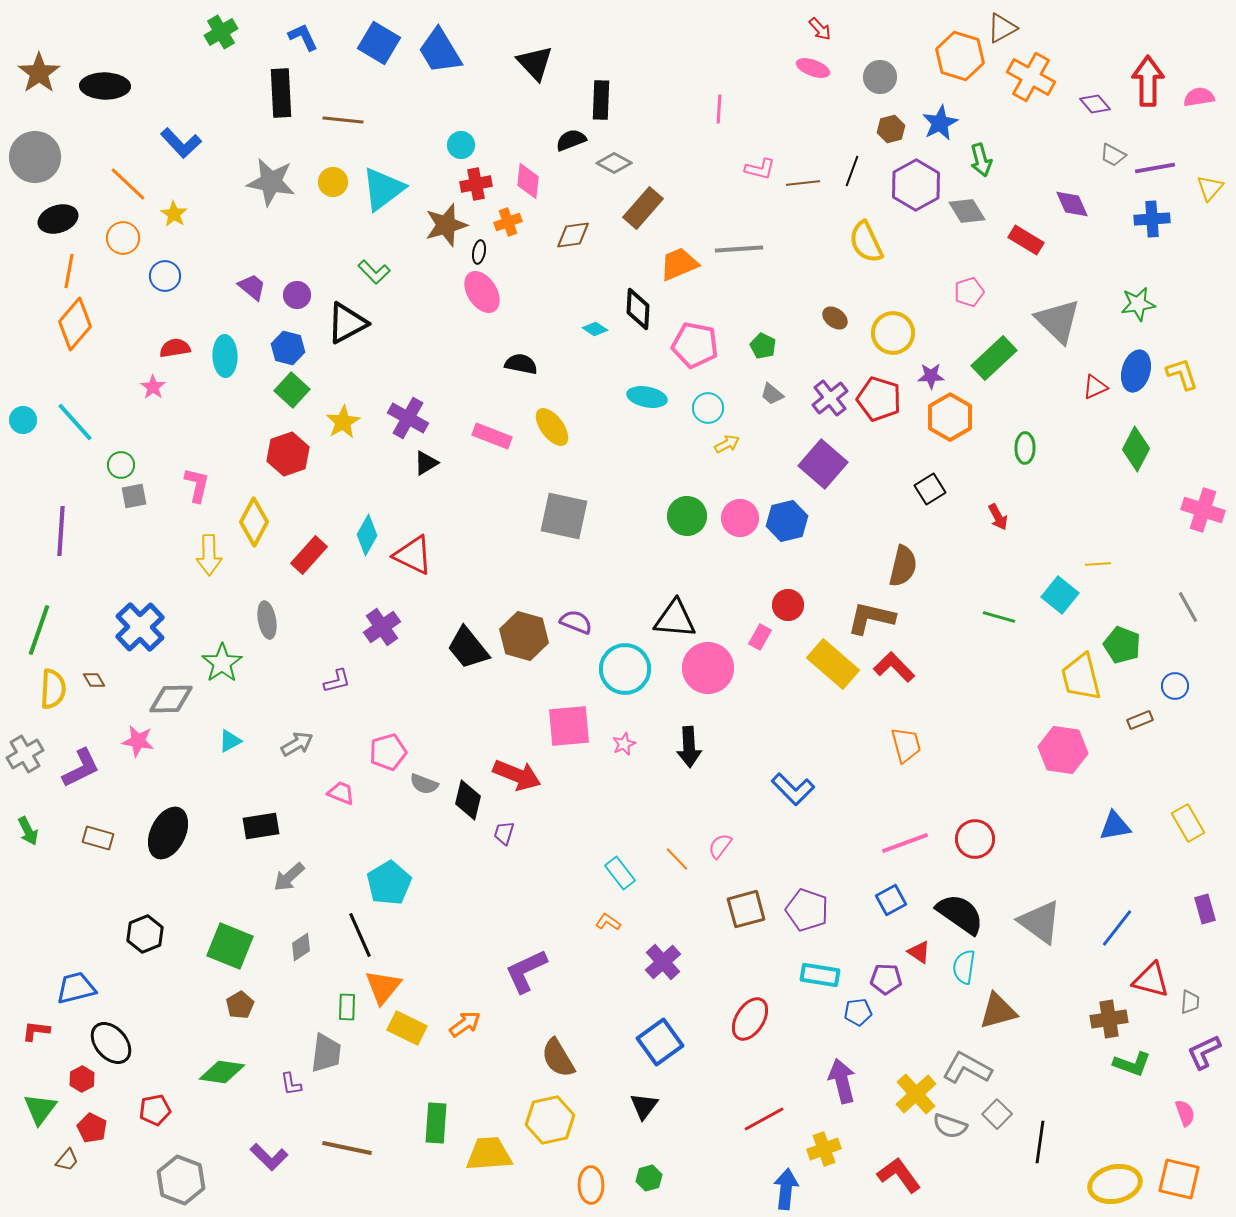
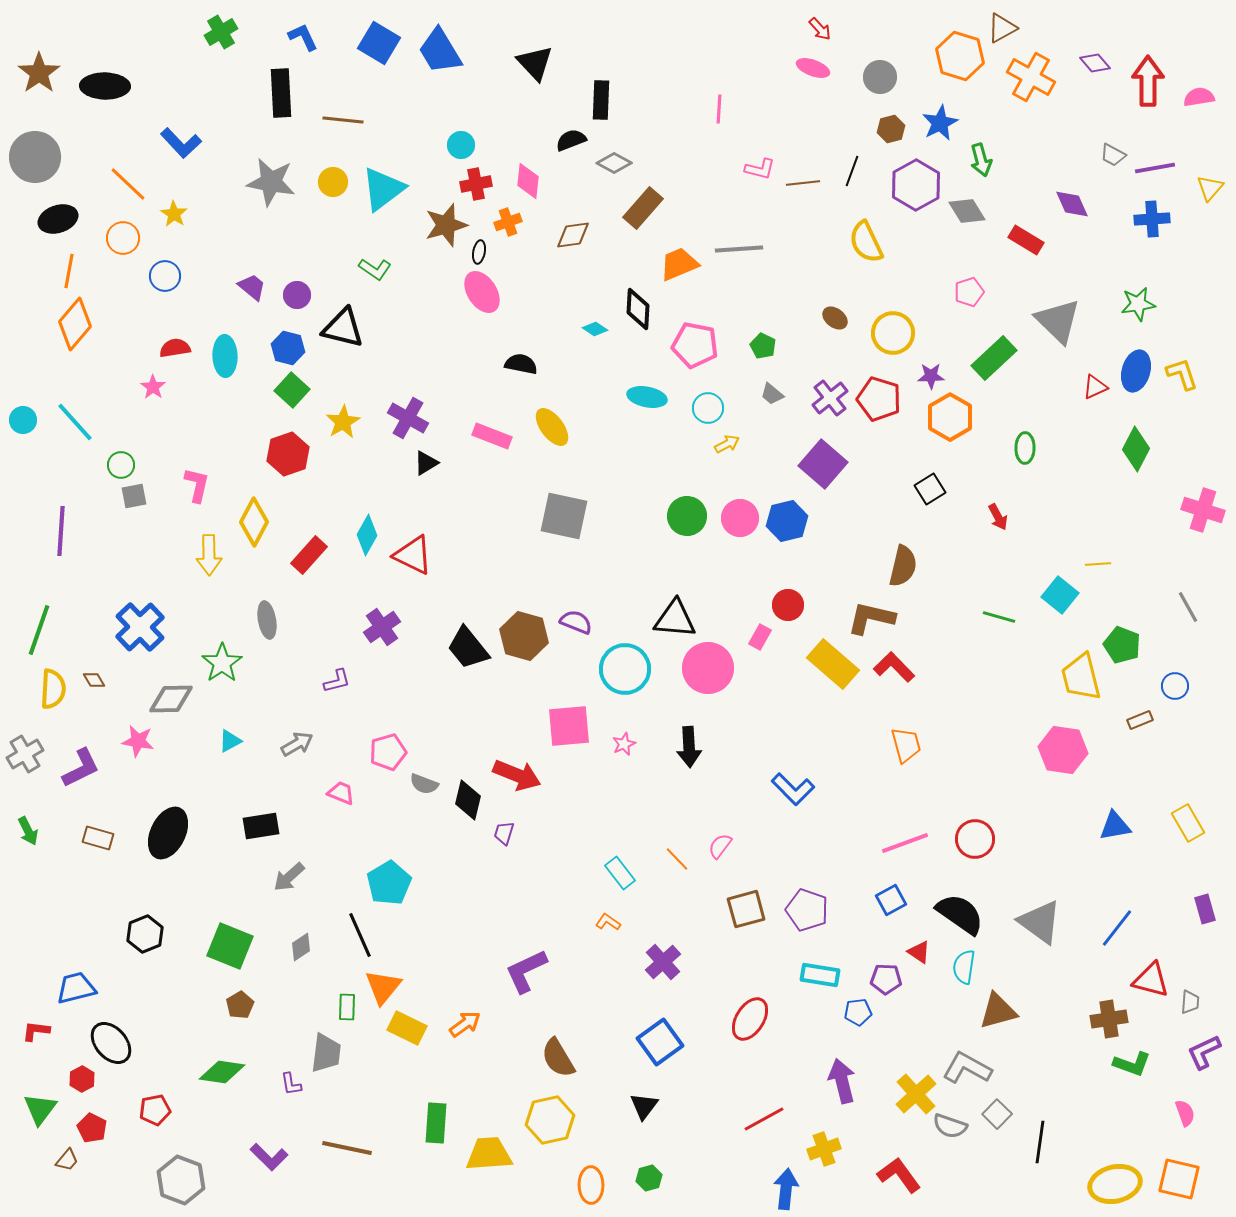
purple diamond at (1095, 104): moved 41 px up
green L-shape at (374, 272): moved 1 px right, 3 px up; rotated 12 degrees counterclockwise
black triangle at (347, 323): moved 4 px left, 5 px down; rotated 42 degrees clockwise
